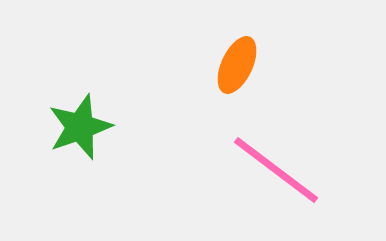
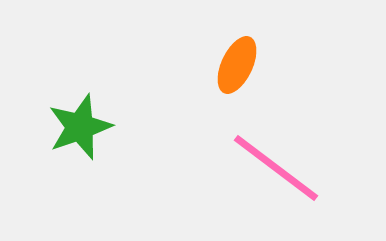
pink line: moved 2 px up
